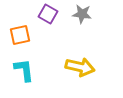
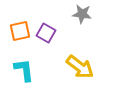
purple square: moved 2 px left, 19 px down
orange square: moved 4 px up
yellow arrow: rotated 24 degrees clockwise
